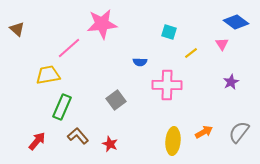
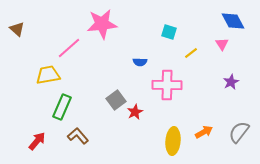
blue diamond: moved 3 px left, 1 px up; rotated 25 degrees clockwise
red star: moved 25 px right, 32 px up; rotated 21 degrees clockwise
